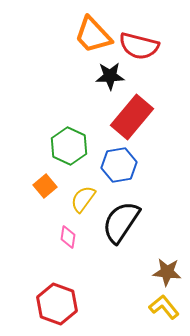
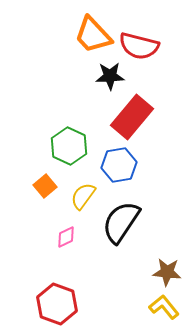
yellow semicircle: moved 3 px up
pink diamond: moved 2 px left; rotated 55 degrees clockwise
